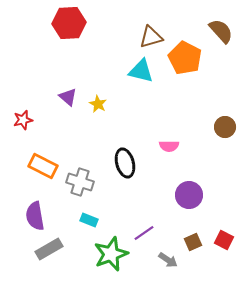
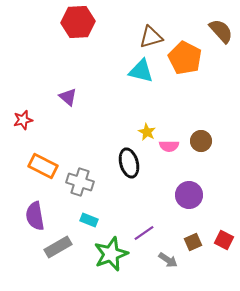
red hexagon: moved 9 px right, 1 px up
yellow star: moved 49 px right, 28 px down
brown circle: moved 24 px left, 14 px down
black ellipse: moved 4 px right
gray rectangle: moved 9 px right, 2 px up
